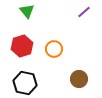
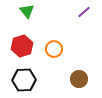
black hexagon: moved 1 px left, 3 px up; rotated 15 degrees counterclockwise
